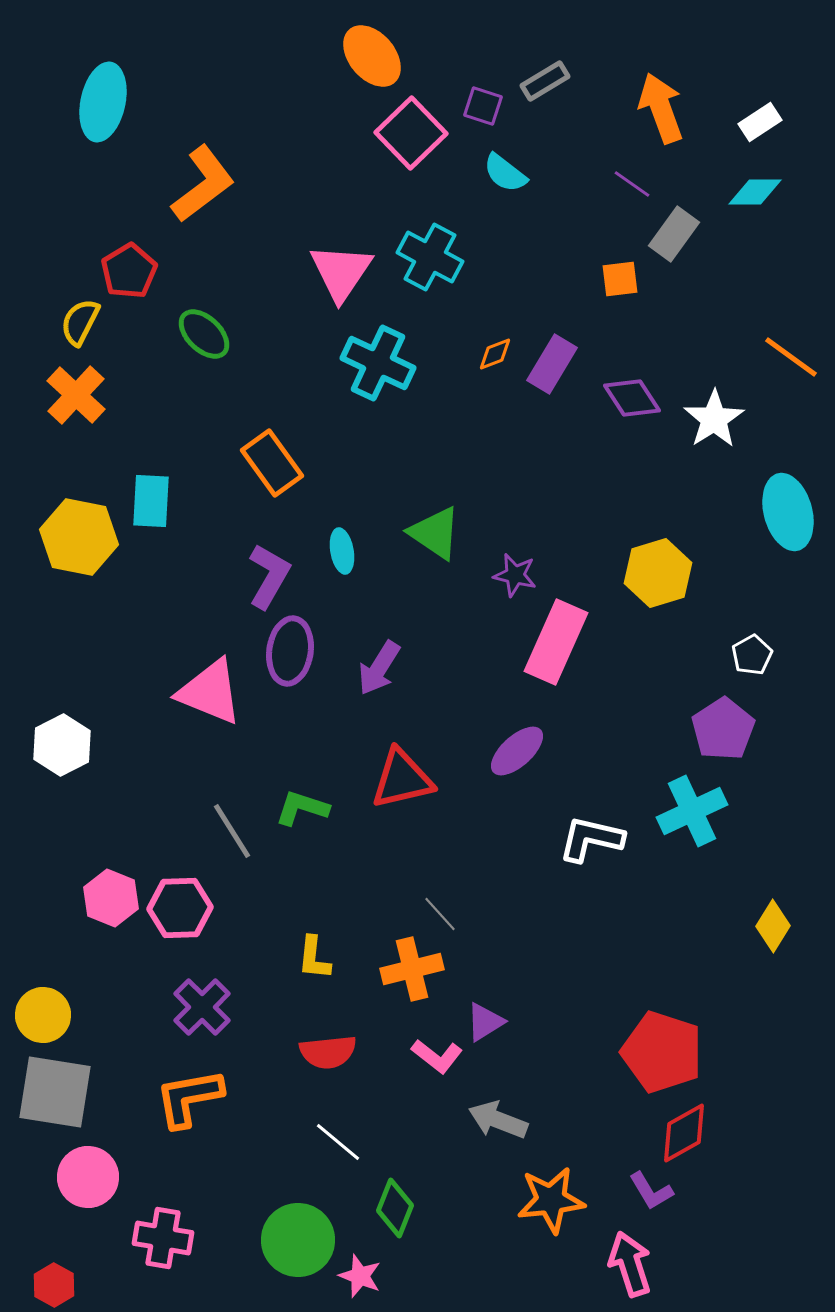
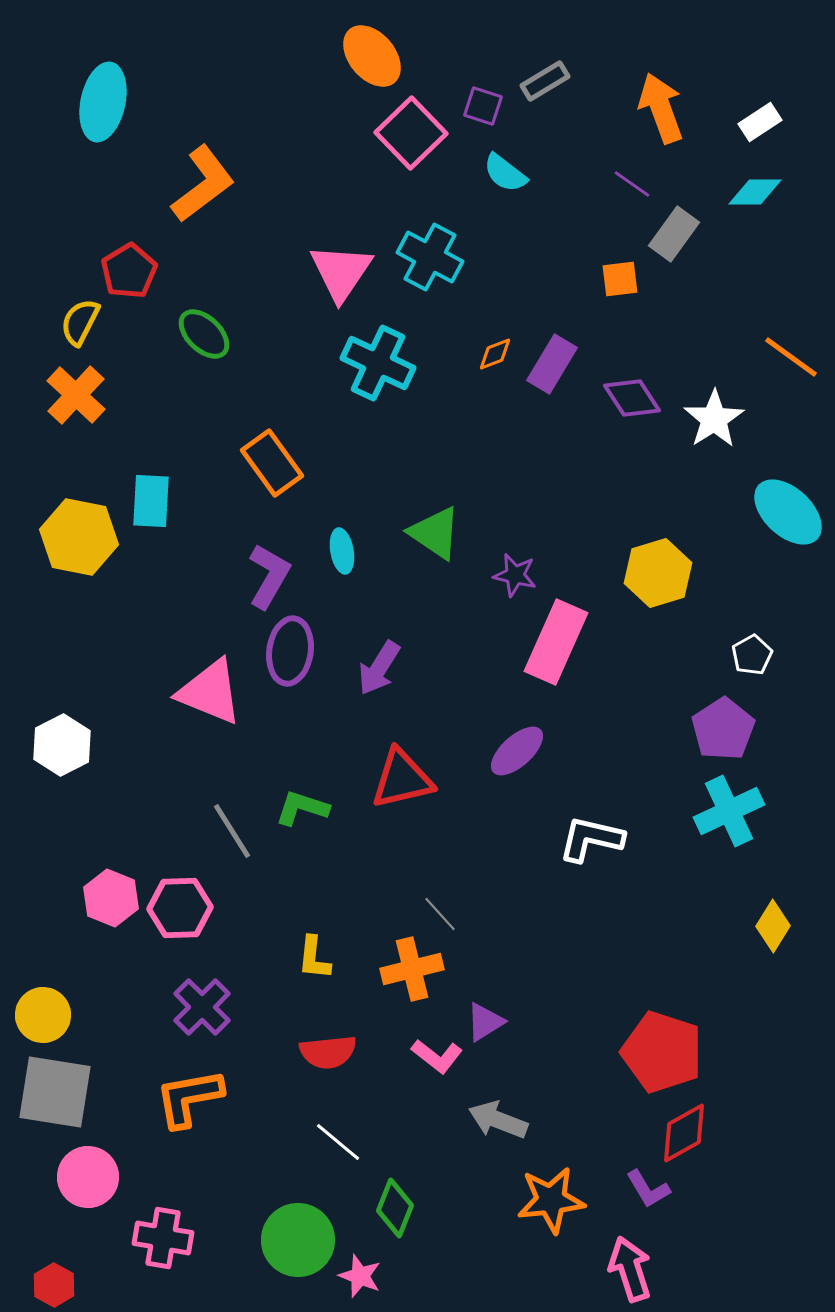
cyan ellipse at (788, 512): rotated 32 degrees counterclockwise
cyan cross at (692, 811): moved 37 px right
purple L-shape at (651, 1191): moved 3 px left, 2 px up
pink arrow at (630, 1264): moved 5 px down
